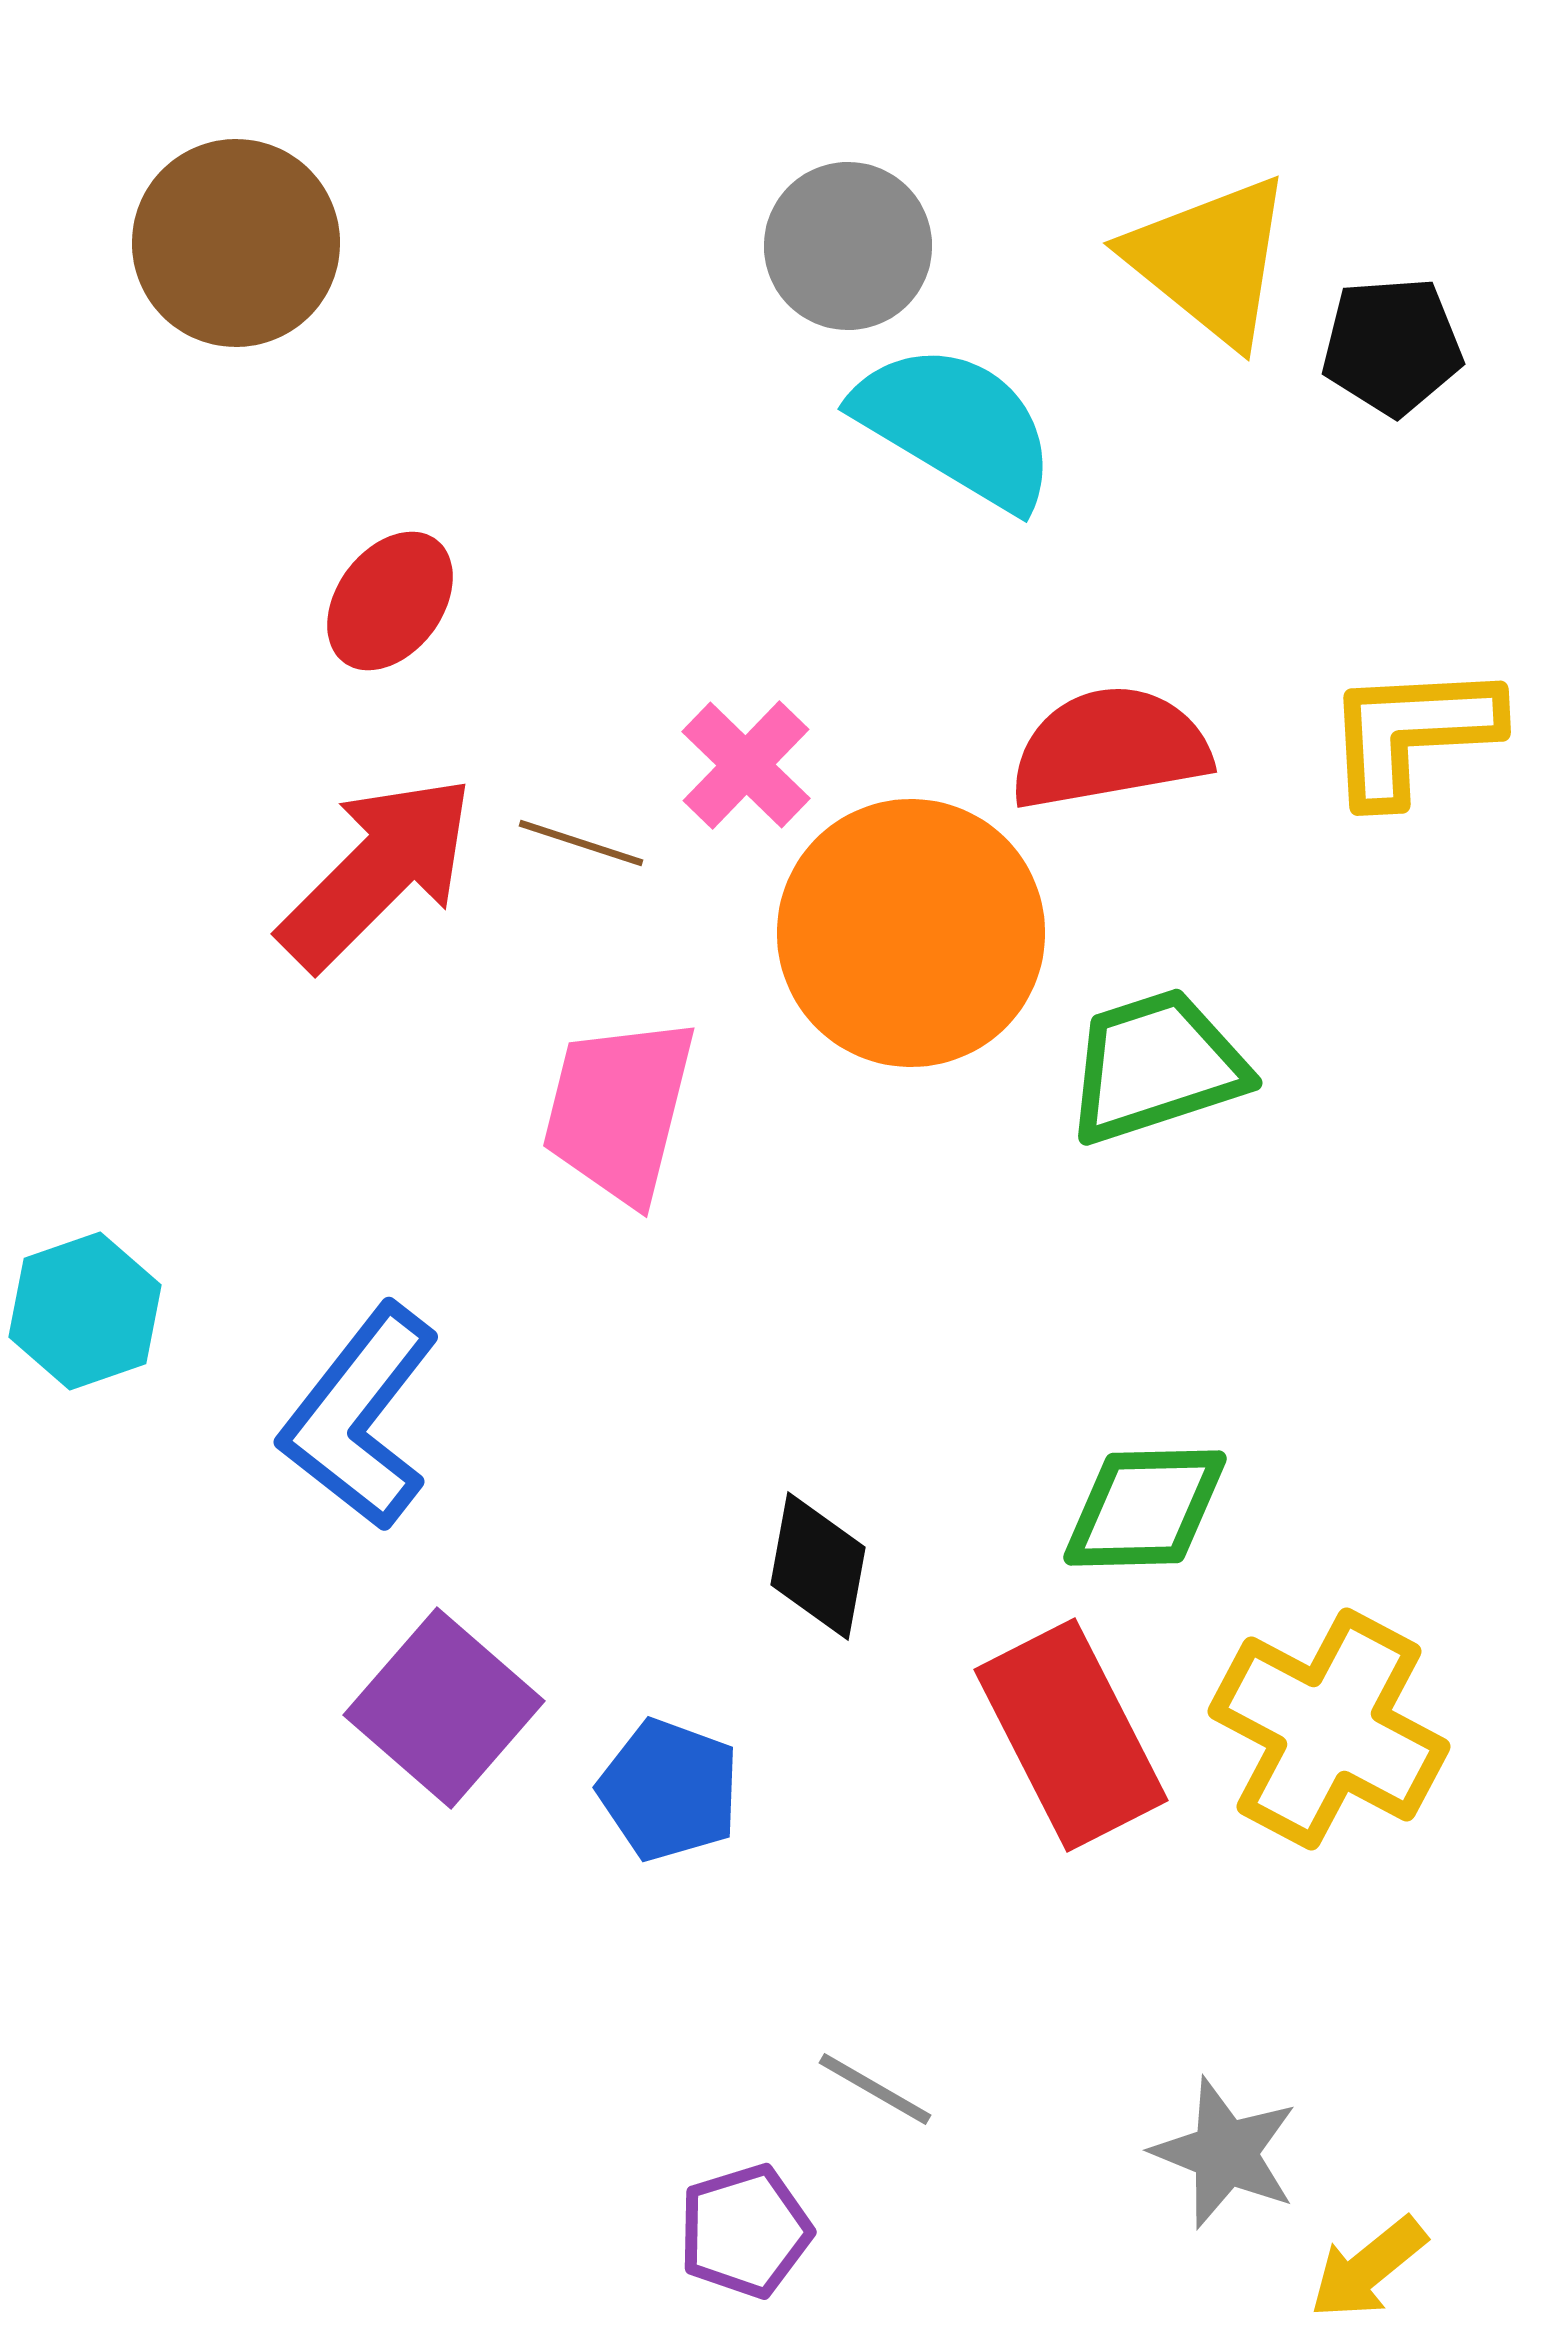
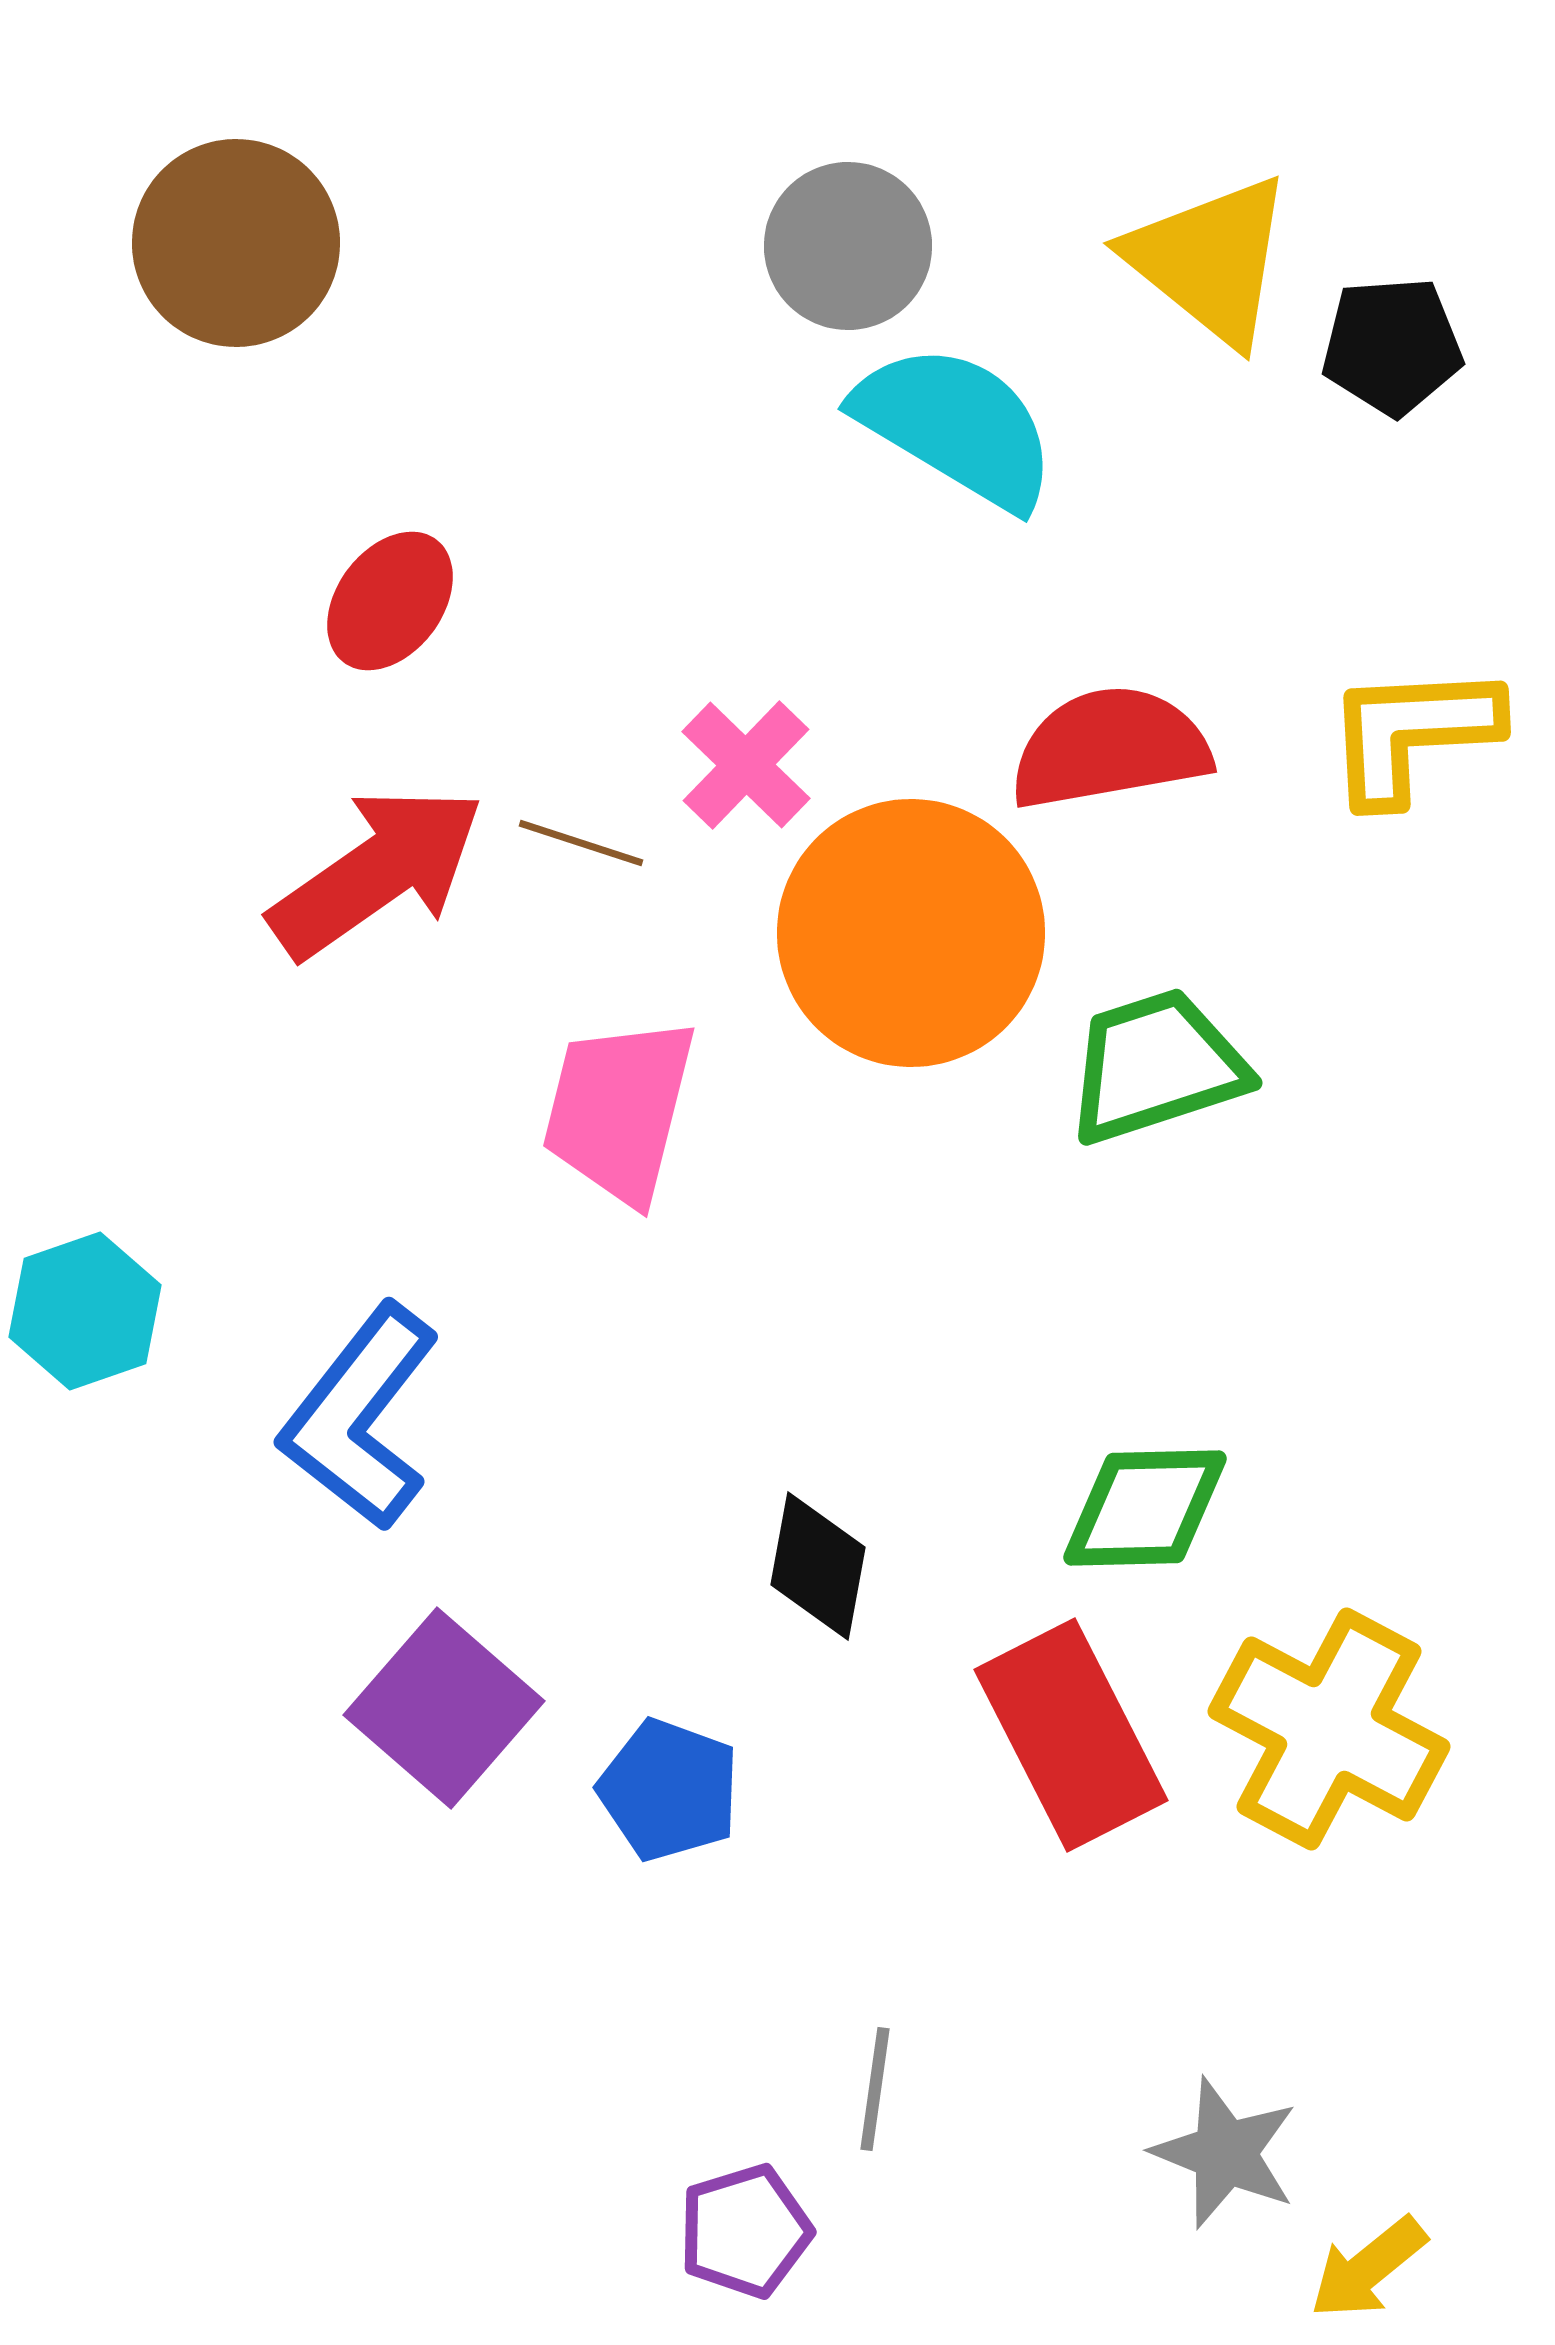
red arrow: rotated 10 degrees clockwise
gray line: rotated 68 degrees clockwise
